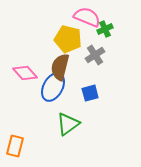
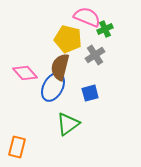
orange rectangle: moved 2 px right, 1 px down
